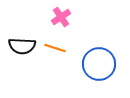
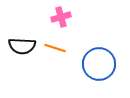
pink cross: rotated 18 degrees clockwise
